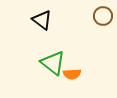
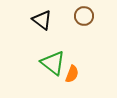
brown circle: moved 19 px left
orange semicircle: rotated 66 degrees counterclockwise
